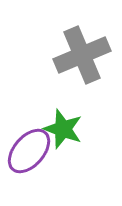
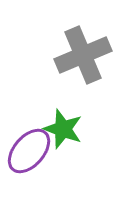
gray cross: moved 1 px right
